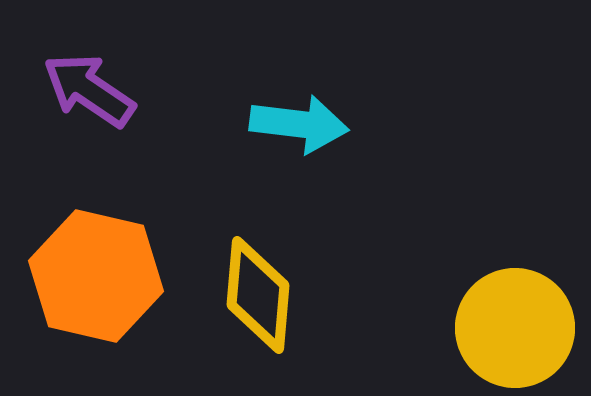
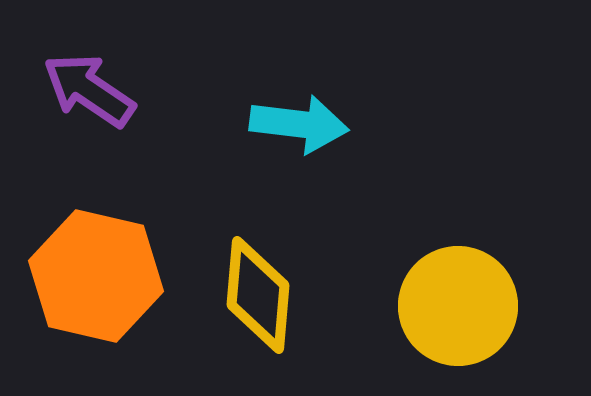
yellow circle: moved 57 px left, 22 px up
